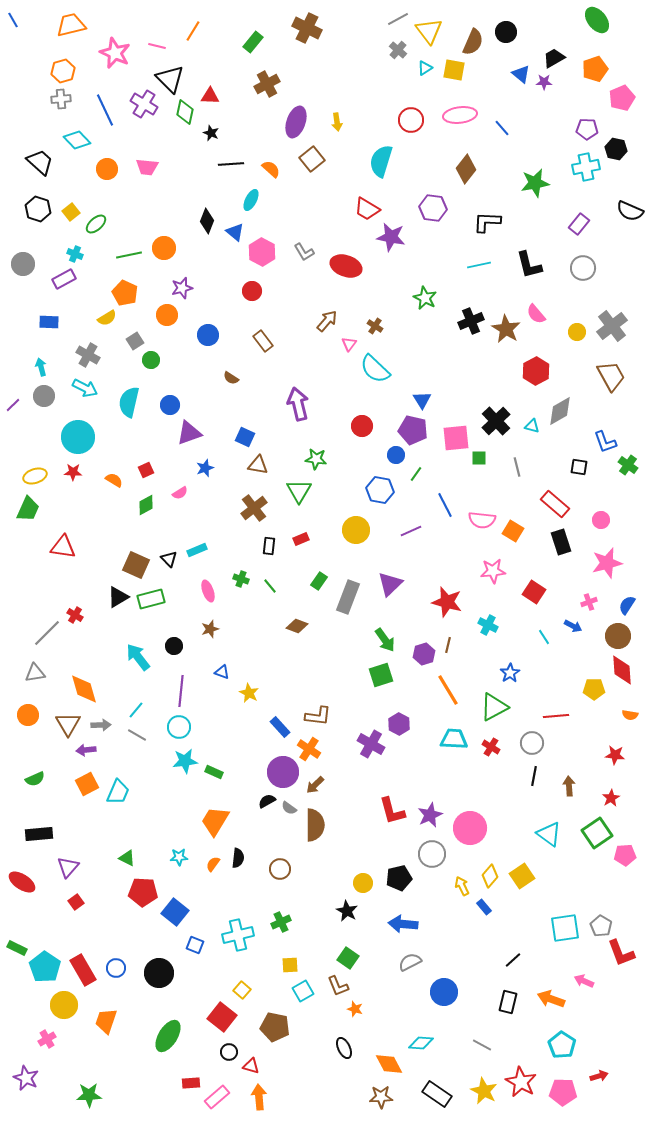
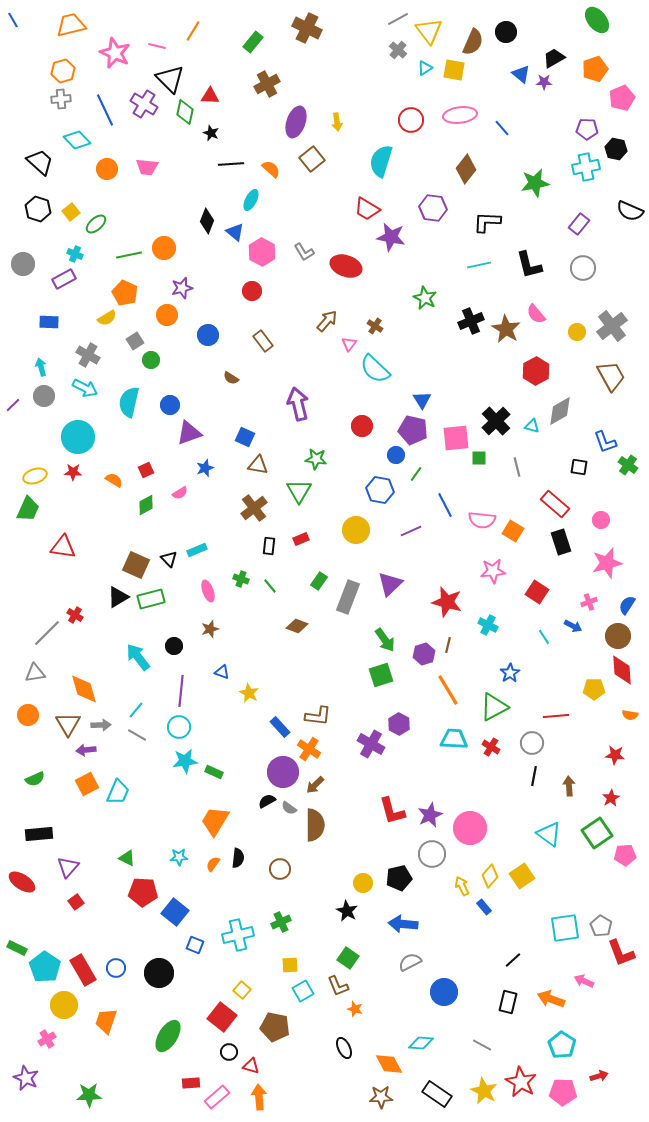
red square at (534, 592): moved 3 px right
